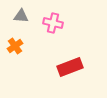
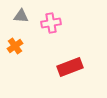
pink cross: moved 2 px left; rotated 24 degrees counterclockwise
